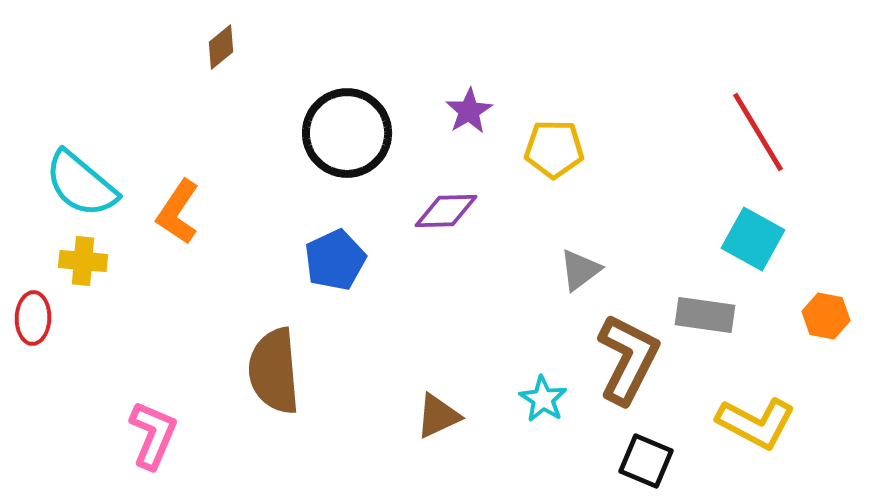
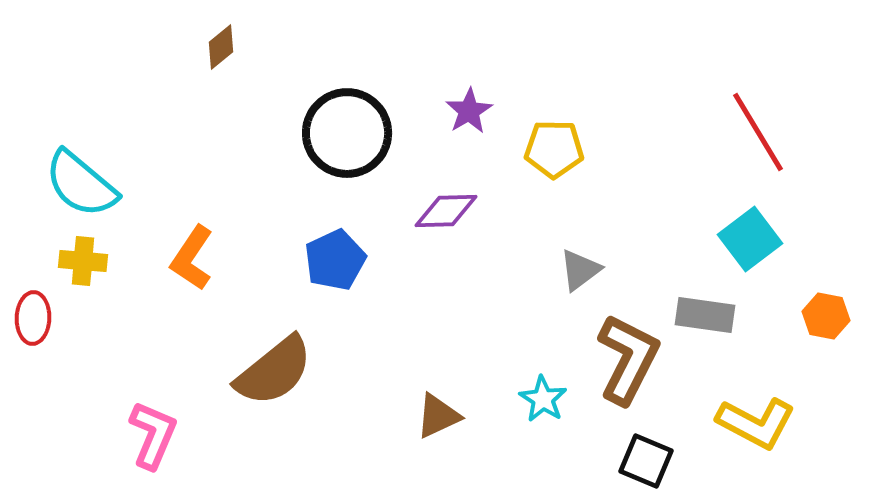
orange L-shape: moved 14 px right, 46 px down
cyan square: moved 3 px left; rotated 24 degrees clockwise
brown semicircle: rotated 124 degrees counterclockwise
